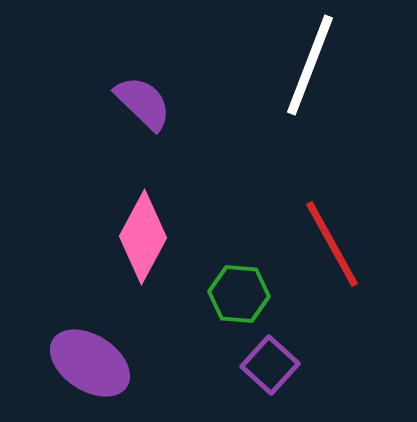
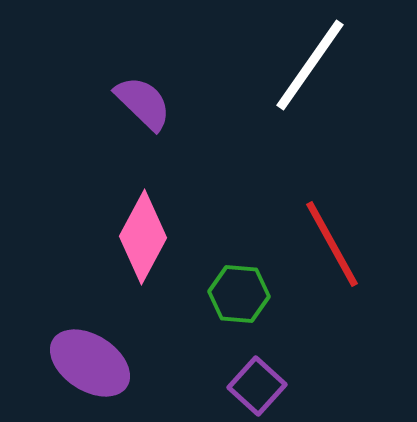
white line: rotated 14 degrees clockwise
purple square: moved 13 px left, 21 px down
